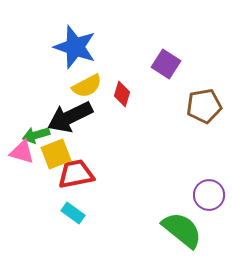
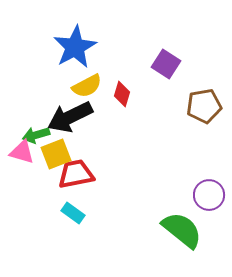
blue star: rotated 24 degrees clockwise
